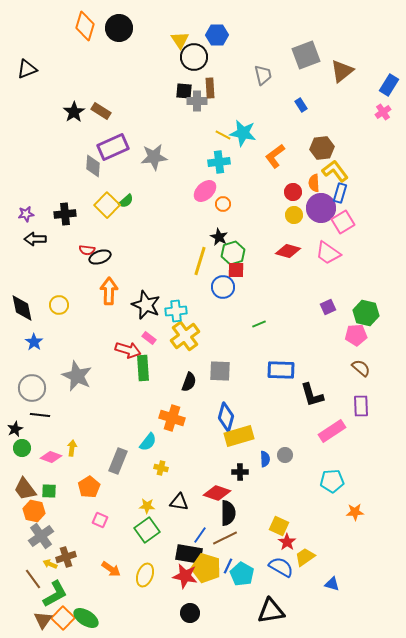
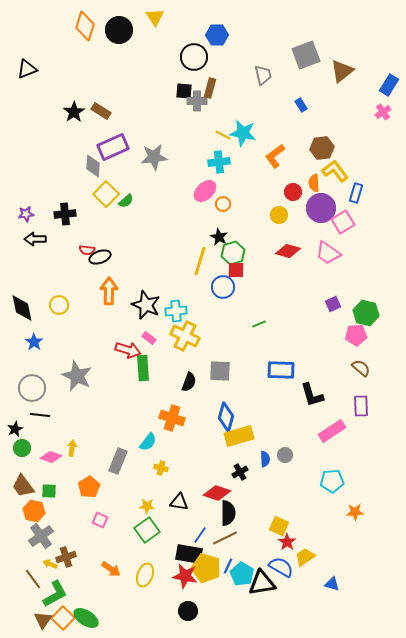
black circle at (119, 28): moved 2 px down
yellow triangle at (180, 40): moved 25 px left, 23 px up
brown rectangle at (210, 88): rotated 18 degrees clockwise
blue rectangle at (340, 193): moved 16 px right
yellow square at (107, 205): moved 1 px left, 11 px up
yellow circle at (294, 215): moved 15 px left
purple square at (328, 307): moved 5 px right, 3 px up
yellow cross at (185, 336): rotated 28 degrees counterclockwise
black cross at (240, 472): rotated 28 degrees counterclockwise
brown trapezoid at (25, 489): moved 2 px left, 3 px up
black triangle at (271, 611): moved 9 px left, 28 px up
black circle at (190, 613): moved 2 px left, 2 px up
